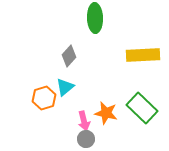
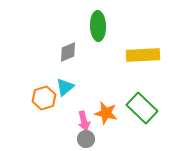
green ellipse: moved 3 px right, 8 px down
gray diamond: moved 1 px left, 4 px up; rotated 25 degrees clockwise
